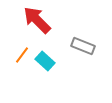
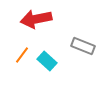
red arrow: moved 1 px left, 1 px up; rotated 56 degrees counterclockwise
cyan rectangle: moved 2 px right
